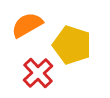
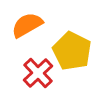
yellow pentagon: moved 6 px down; rotated 9 degrees clockwise
